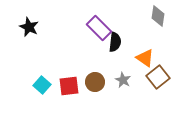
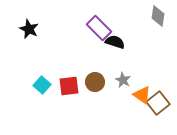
black star: moved 2 px down
black semicircle: rotated 78 degrees counterclockwise
orange triangle: moved 3 px left, 37 px down
brown square: moved 26 px down
